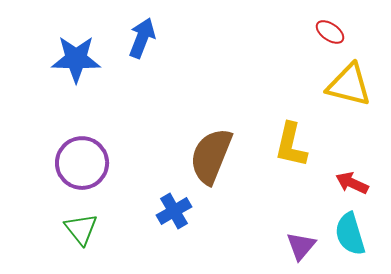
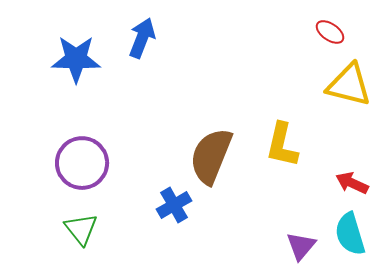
yellow L-shape: moved 9 px left
blue cross: moved 6 px up
